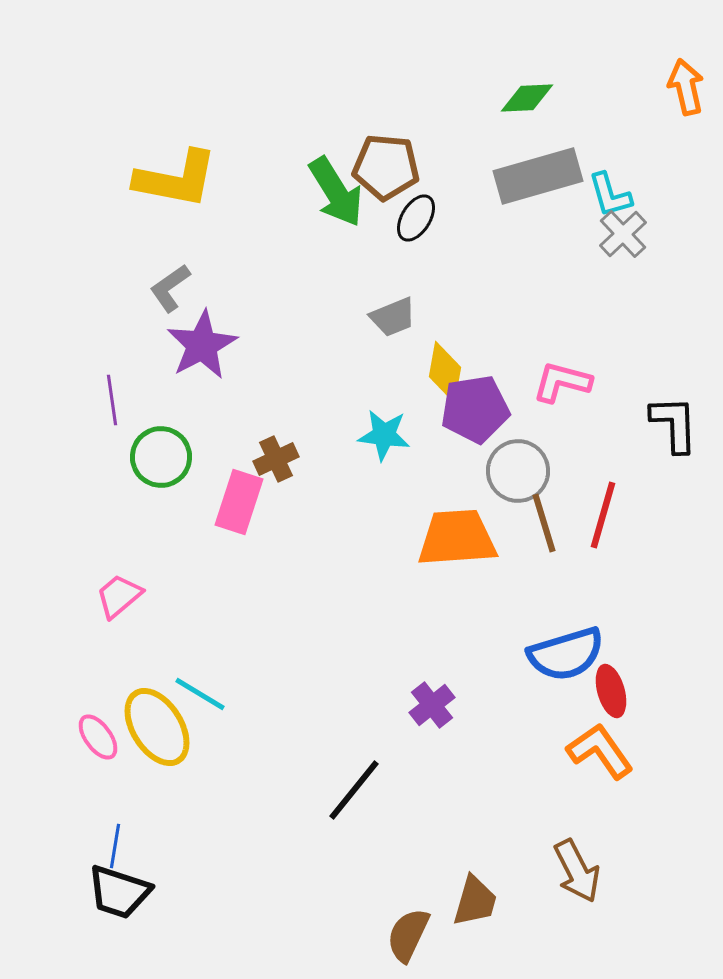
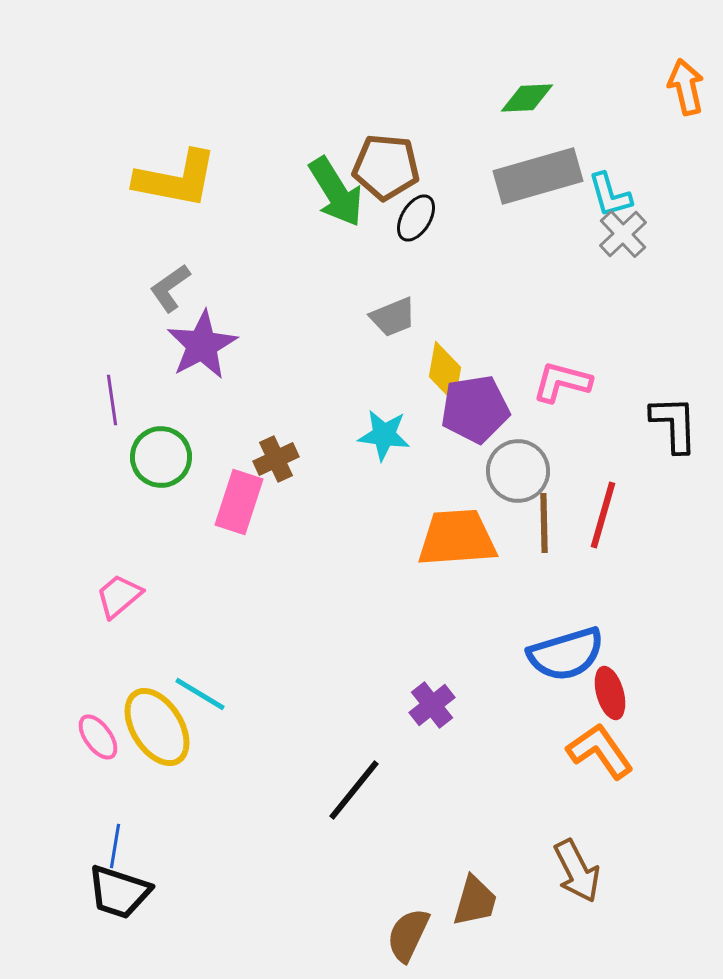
brown line: rotated 16 degrees clockwise
red ellipse: moved 1 px left, 2 px down
